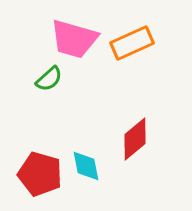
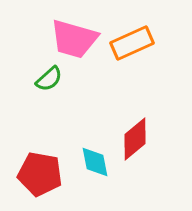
cyan diamond: moved 9 px right, 4 px up
red pentagon: rotated 6 degrees counterclockwise
